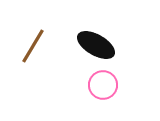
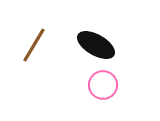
brown line: moved 1 px right, 1 px up
